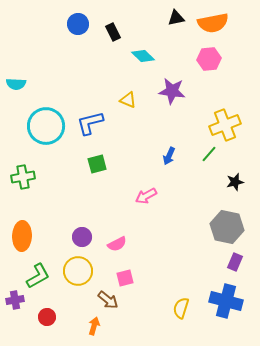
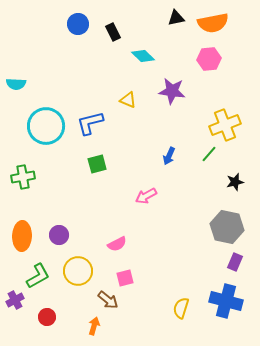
purple circle: moved 23 px left, 2 px up
purple cross: rotated 18 degrees counterclockwise
